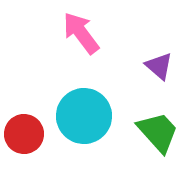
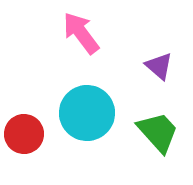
cyan circle: moved 3 px right, 3 px up
